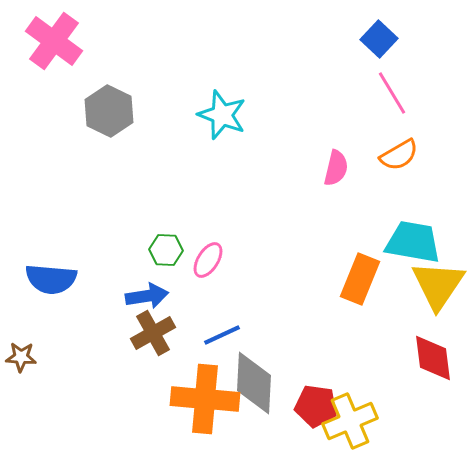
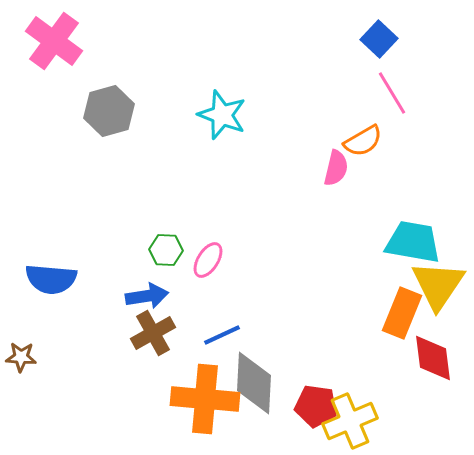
gray hexagon: rotated 18 degrees clockwise
orange semicircle: moved 36 px left, 14 px up
orange rectangle: moved 42 px right, 34 px down
